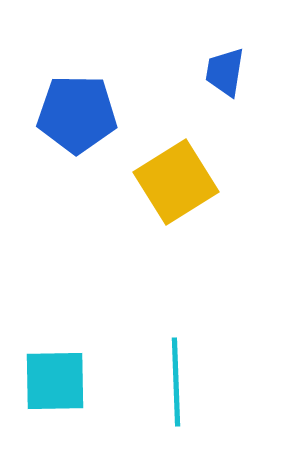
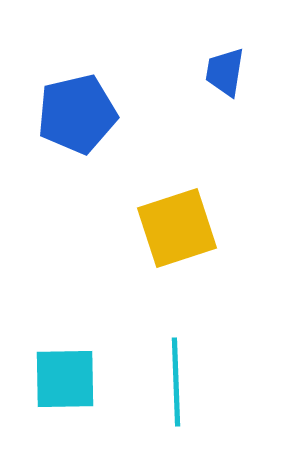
blue pentagon: rotated 14 degrees counterclockwise
yellow square: moved 1 px right, 46 px down; rotated 14 degrees clockwise
cyan square: moved 10 px right, 2 px up
